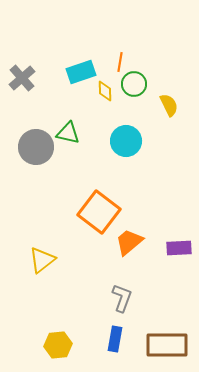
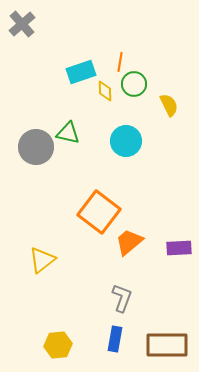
gray cross: moved 54 px up
